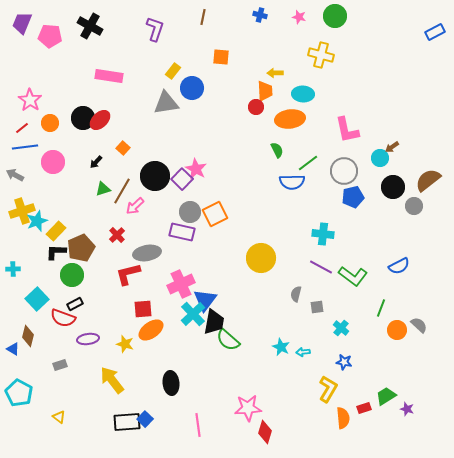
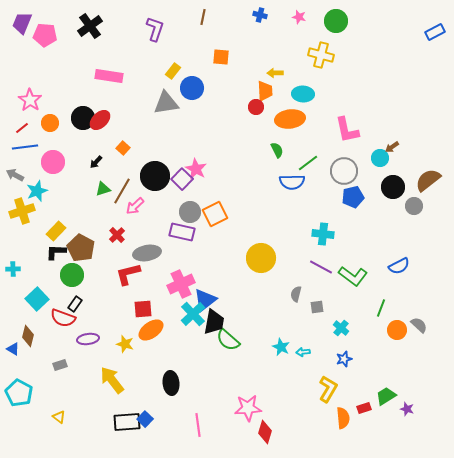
green circle at (335, 16): moved 1 px right, 5 px down
black cross at (90, 26): rotated 25 degrees clockwise
pink pentagon at (50, 36): moved 5 px left, 1 px up
cyan star at (37, 221): moved 30 px up
brown pentagon at (81, 248): rotated 20 degrees counterclockwise
blue triangle at (205, 300): rotated 15 degrees clockwise
black rectangle at (75, 304): rotated 28 degrees counterclockwise
blue star at (344, 362): moved 3 px up; rotated 28 degrees counterclockwise
